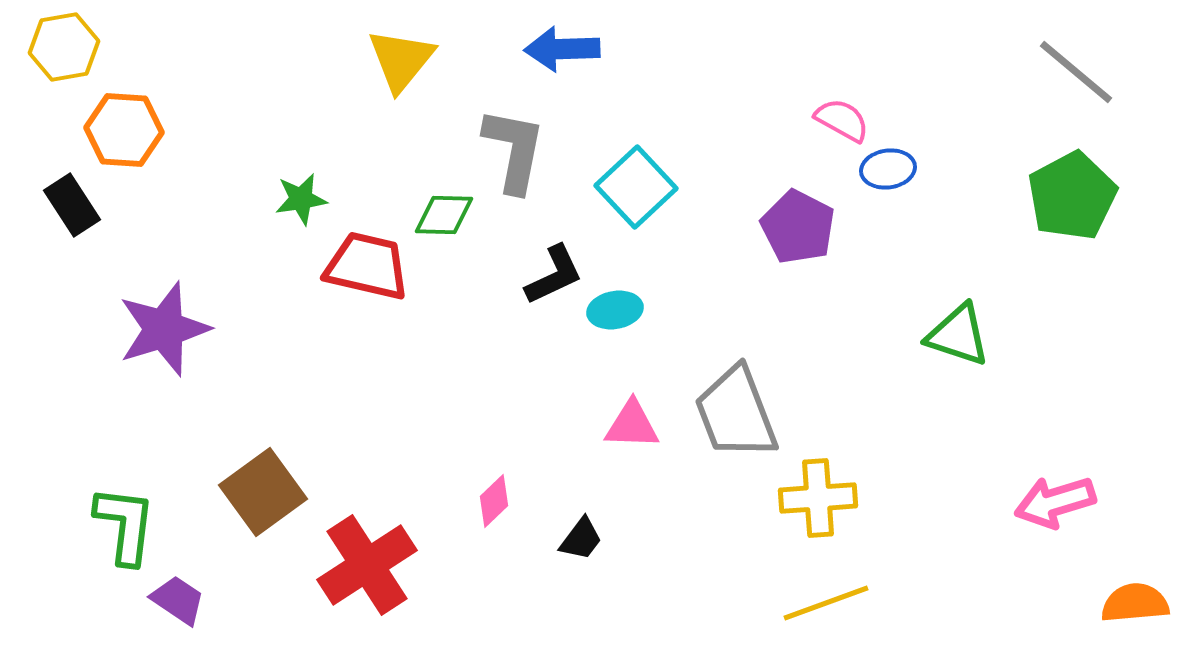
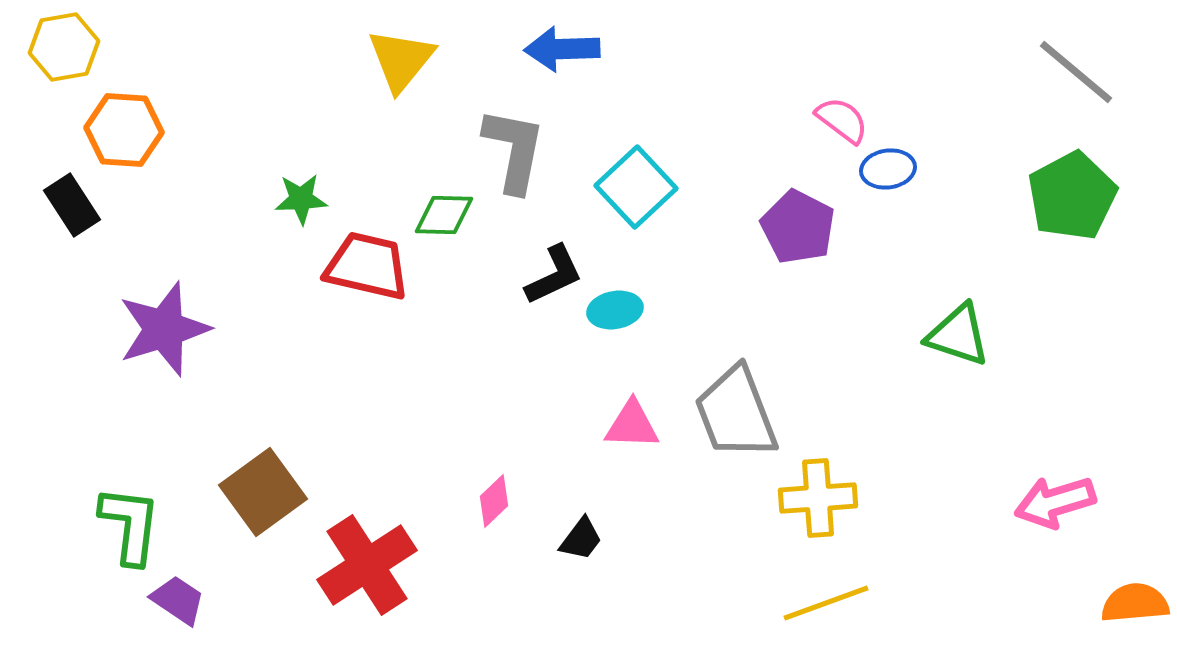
pink semicircle: rotated 8 degrees clockwise
green star: rotated 6 degrees clockwise
green L-shape: moved 5 px right
